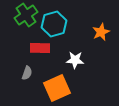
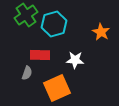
orange star: rotated 18 degrees counterclockwise
red rectangle: moved 7 px down
